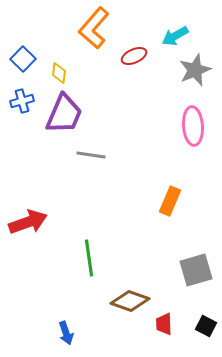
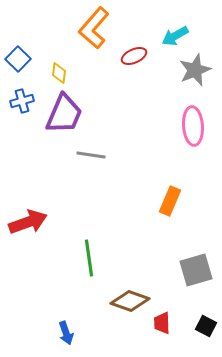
blue square: moved 5 px left
red trapezoid: moved 2 px left, 1 px up
